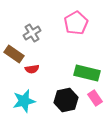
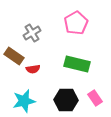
brown rectangle: moved 2 px down
red semicircle: moved 1 px right
green rectangle: moved 10 px left, 9 px up
black hexagon: rotated 15 degrees clockwise
